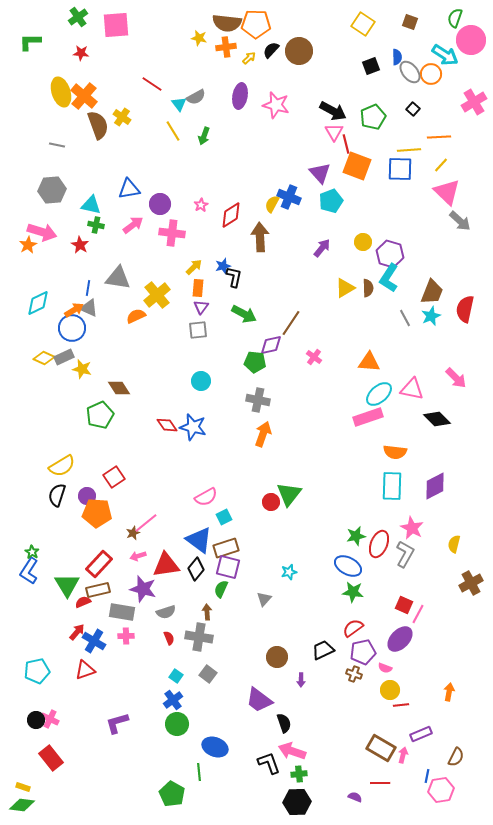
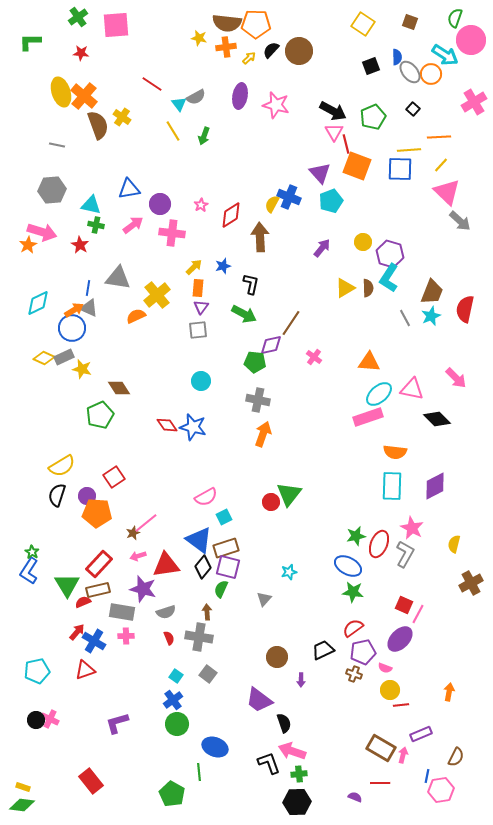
black L-shape at (234, 277): moved 17 px right, 7 px down
black diamond at (196, 569): moved 7 px right, 2 px up
red rectangle at (51, 758): moved 40 px right, 23 px down
